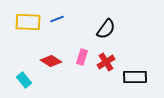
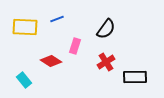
yellow rectangle: moved 3 px left, 5 px down
pink rectangle: moved 7 px left, 11 px up
